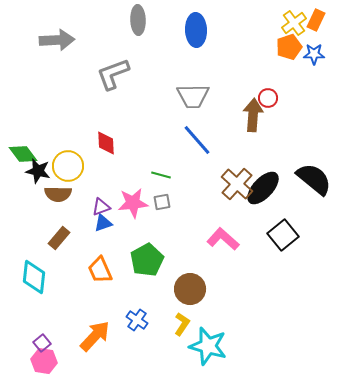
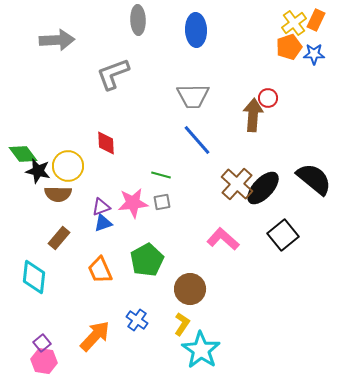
cyan star: moved 7 px left, 4 px down; rotated 18 degrees clockwise
